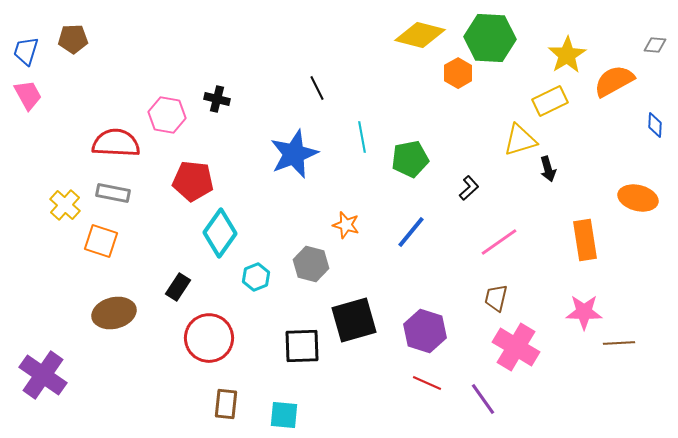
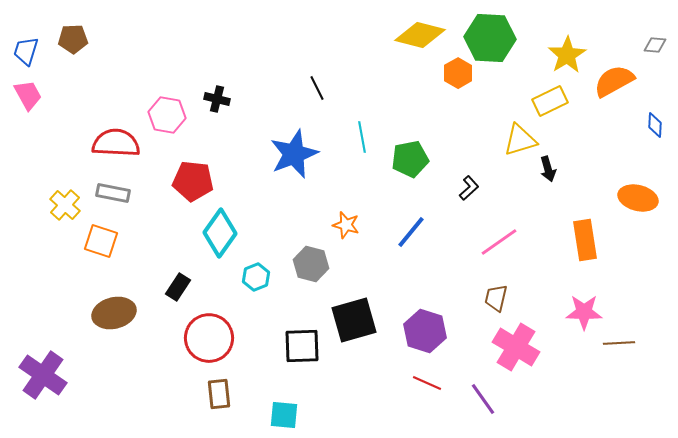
brown rectangle at (226, 404): moved 7 px left, 10 px up; rotated 12 degrees counterclockwise
